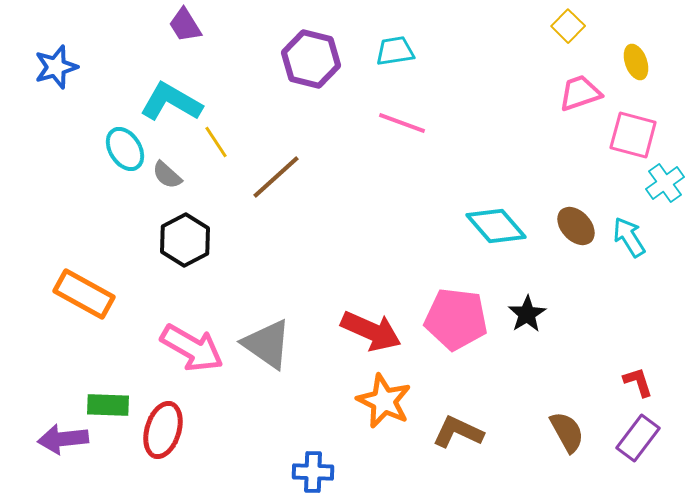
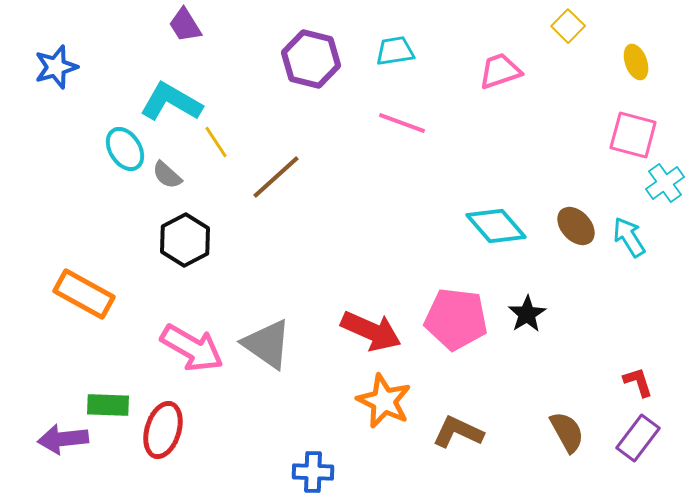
pink trapezoid: moved 80 px left, 22 px up
